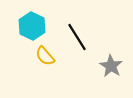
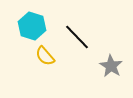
cyan hexagon: rotated 8 degrees counterclockwise
black line: rotated 12 degrees counterclockwise
